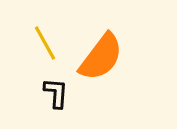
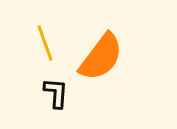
yellow line: rotated 9 degrees clockwise
